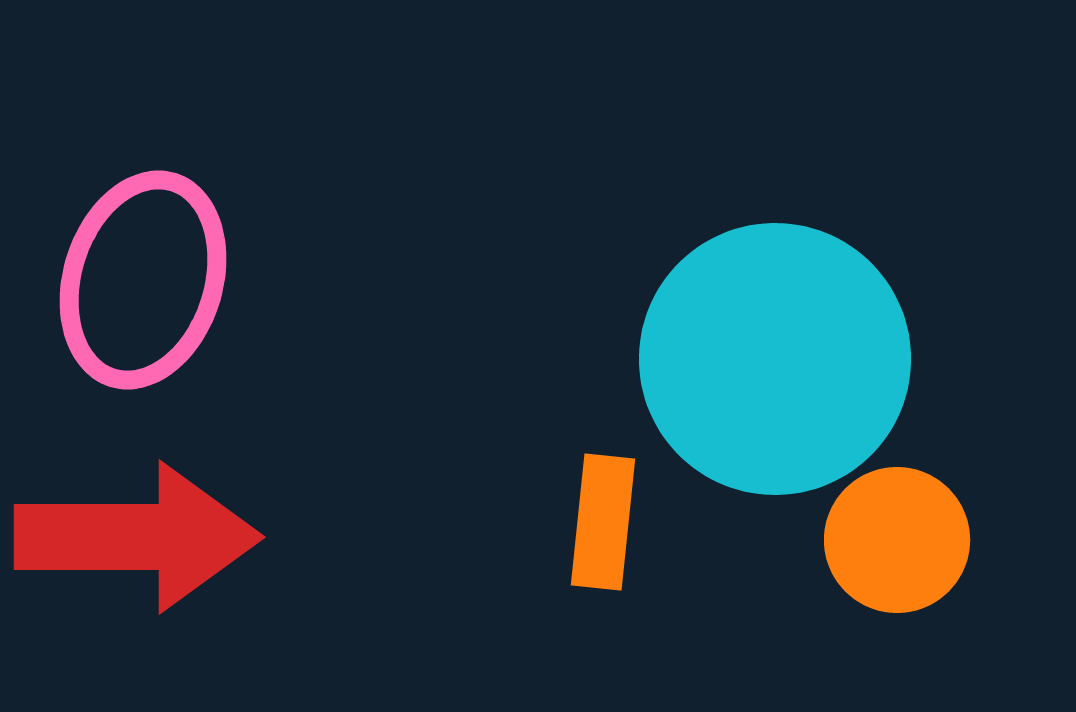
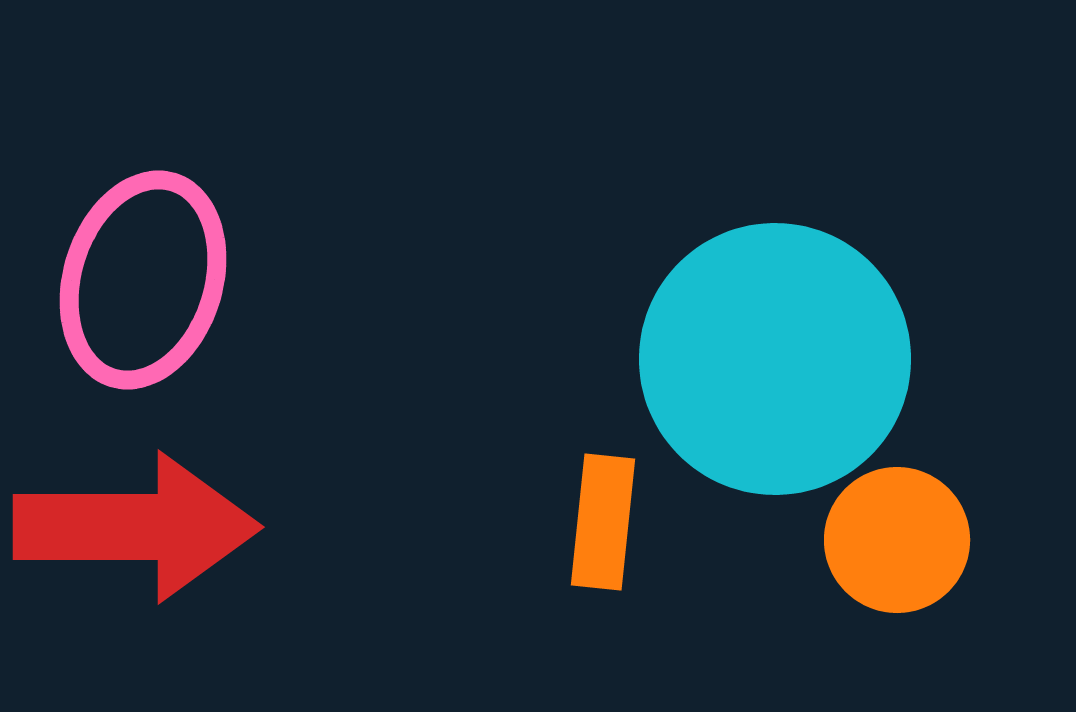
red arrow: moved 1 px left, 10 px up
